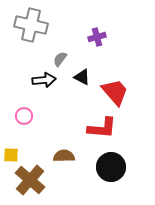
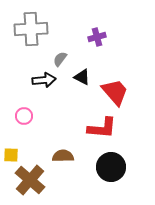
gray cross: moved 4 px down; rotated 16 degrees counterclockwise
brown semicircle: moved 1 px left
